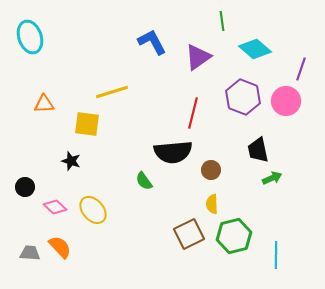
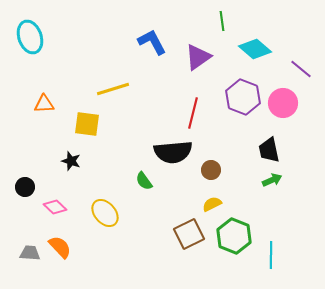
purple line: rotated 70 degrees counterclockwise
yellow line: moved 1 px right, 3 px up
pink circle: moved 3 px left, 2 px down
black trapezoid: moved 11 px right
green arrow: moved 2 px down
yellow semicircle: rotated 66 degrees clockwise
yellow ellipse: moved 12 px right, 3 px down
green hexagon: rotated 24 degrees counterclockwise
cyan line: moved 5 px left
